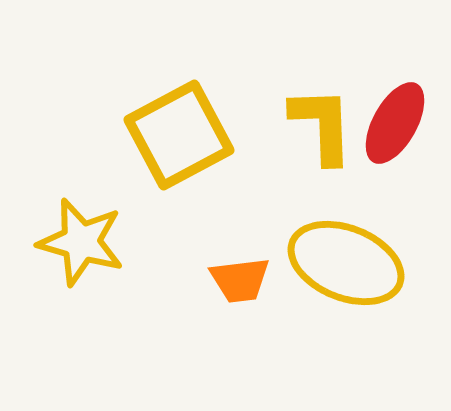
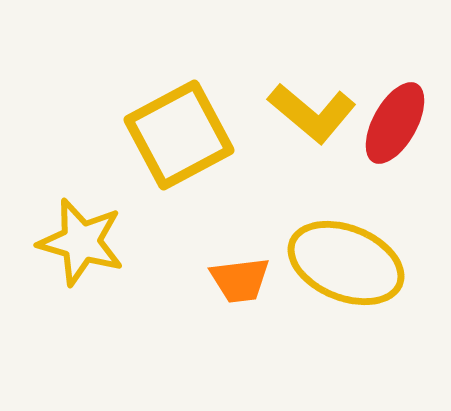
yellow L-shape: moved 10 px left, 12 px up; rotated 132 degrees clockwise
